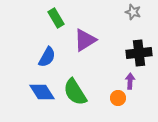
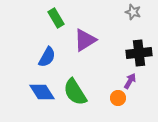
purple arrow: rotated 28 degrees clockwise
